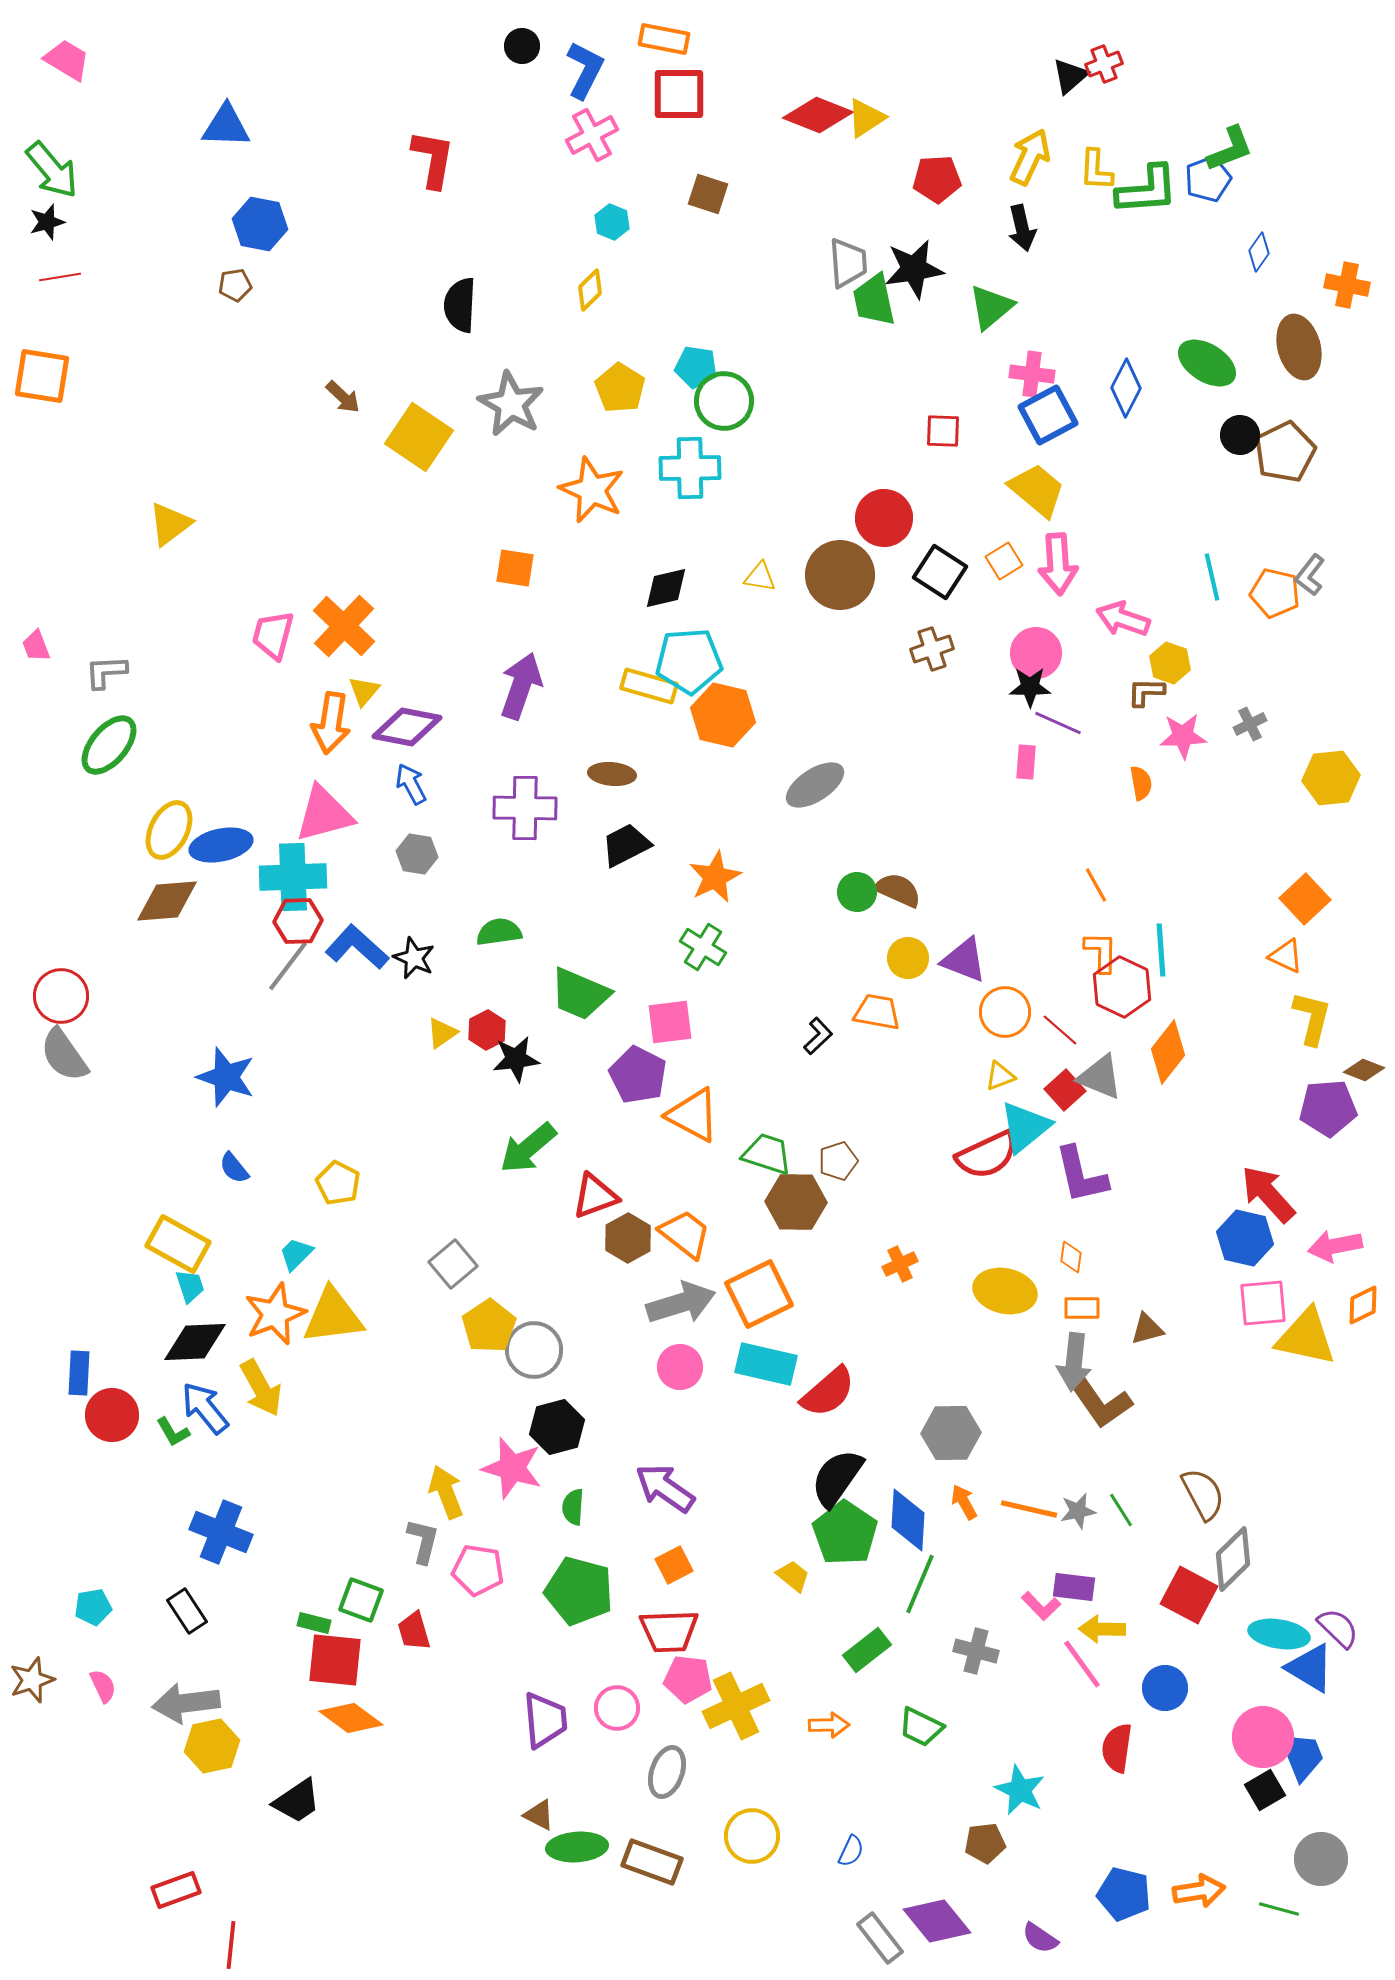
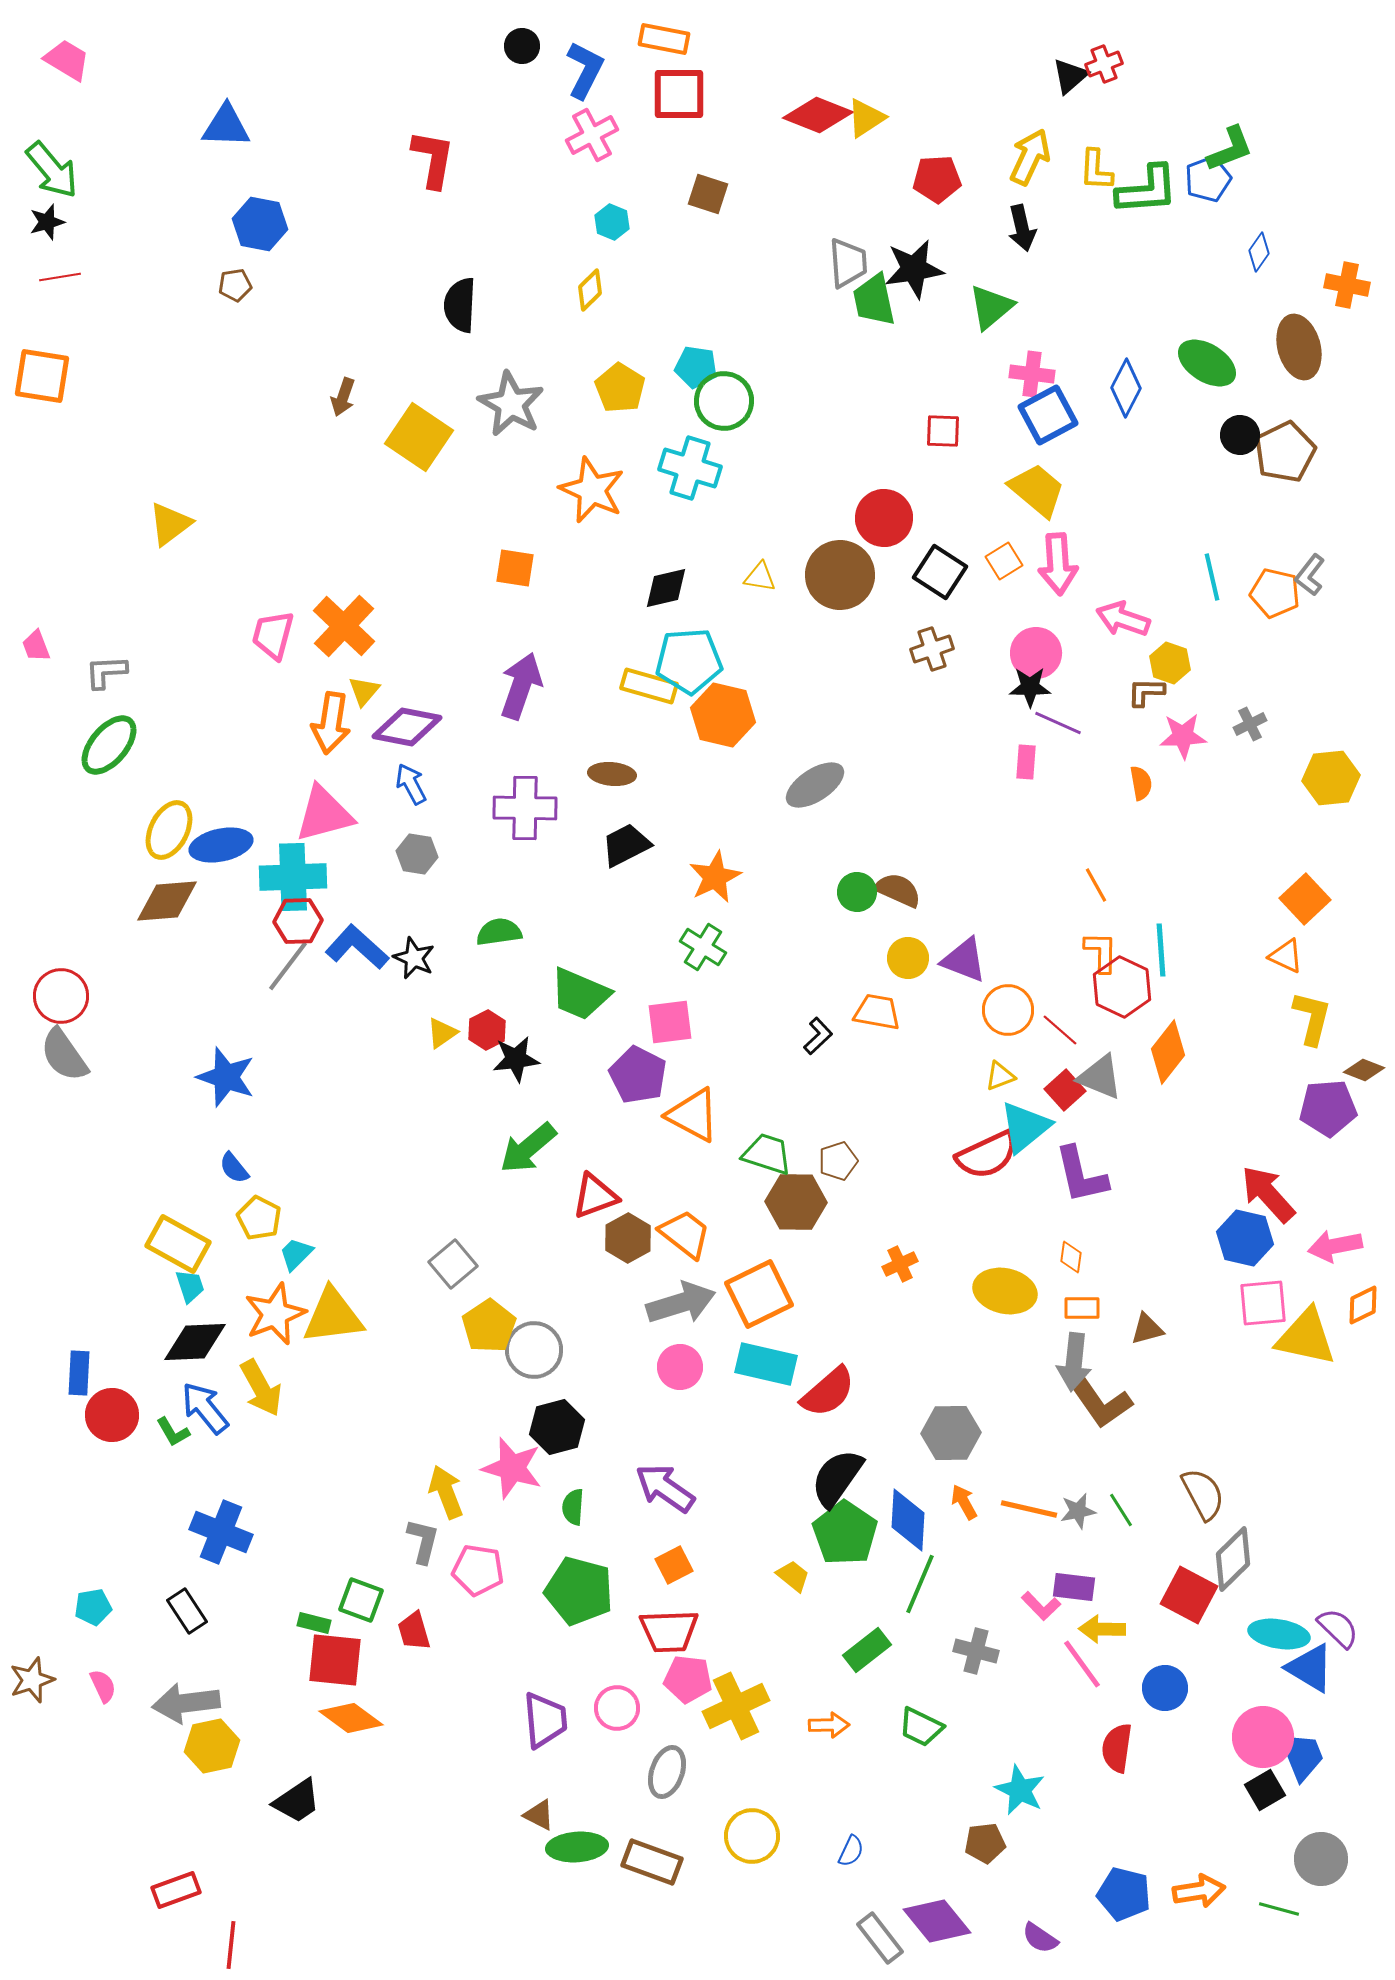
brown arrow at (343, 397): rotated 66 degrees clockwise
cyan cross at (690, 468): rotated 18 degrees clockwise
orange circle at (1005, 1012): moved 3 px right, 2 px up
yellow pentagon at (338, 1183): moved 79 px left, 35 px down
